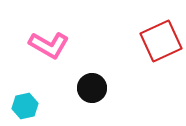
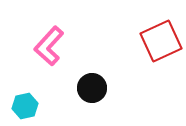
pink L-shape: moved 1 px down; rotated 102 degrees clockwise
